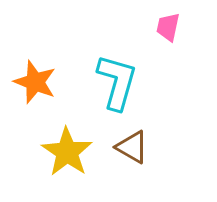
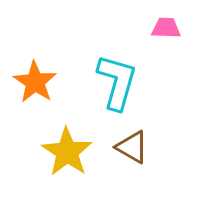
pink trapezoid: moved 2 px left, 1 px down; rotated 80 degrees clockwise
orange star: rotated 12 degrees clockwise
